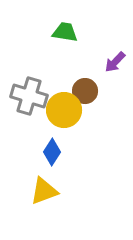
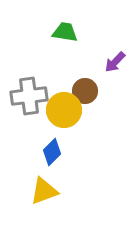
gray cross: rotated 24 degrees counterclockwise
blue diamond: rotated 12 degrees clockwise
